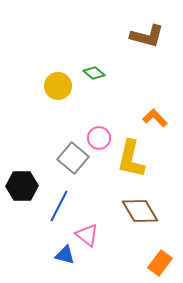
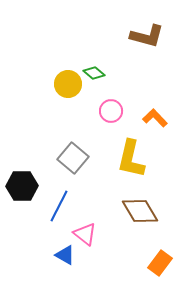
yellow circle: moved 10 px right, 2 px up
pink circle: moved 12 px right, 27 px up
pink triangle: moved 2 px left, 1 px up
blue triangle: rotated 15 degrees clockwise
